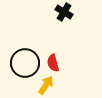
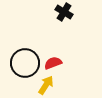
red semicircle: rotated 84 degrees clockwise
